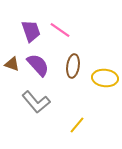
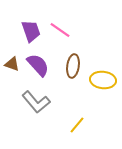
yellow ellipse: moved 2 px left, 2 px down
